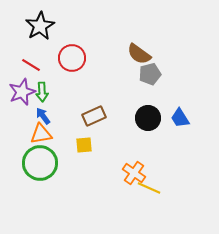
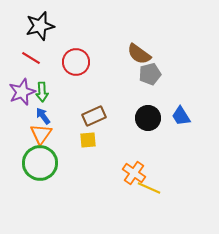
black star: rotated 16 degrees clockwise
red circle: moved 4 px right, 4 px down
red line: moved 7 px up
blue trapezoid: moved 1 px right, 2 px up
orange triangle: rotated 45 degrees counterclockwise
yellow square: moved 4 px right, 5 px up
